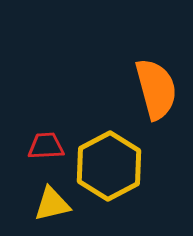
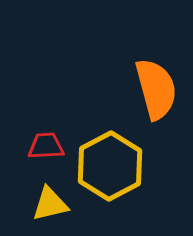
yellow hexagon: moved 1 px right
yellow triangle: moved 2 px left
